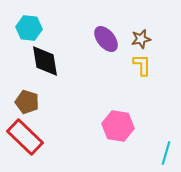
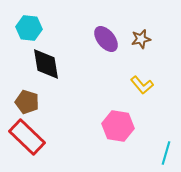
black diamond: moved 1 px right, 3 px down
yellow L-shape: moved 20 px down; rotated 140 degrees clockwise
red rectangle: moved 2 px right
